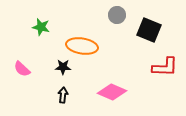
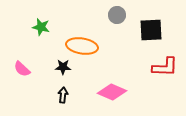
black square: moved 2 px right; rotated 25 degrees counterclockwise
